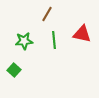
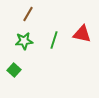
brown line: moved 19 px left
green line: rotated 24 degrees clockwise
